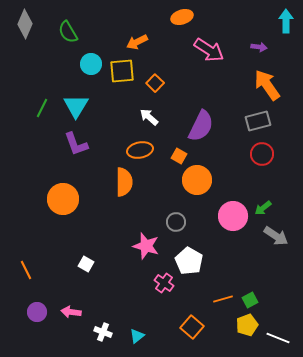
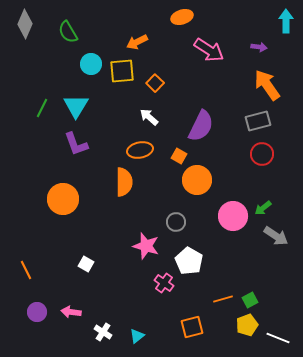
orange square at (192, 327): rotated 35 degrees clockwise
white cross at (103, 332): rotated 12 degrees clockwise
